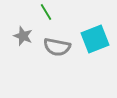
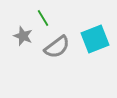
green line: moved 3 px left, 6 px down
gray semicircle: rotated 48 degrees counterclockwise
